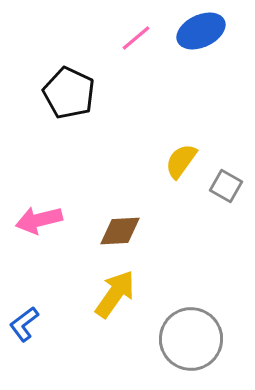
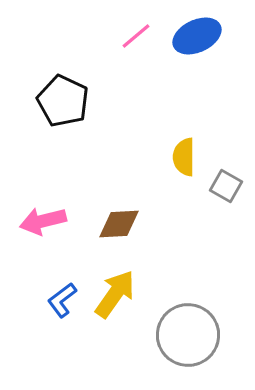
blue ellipse: moved 4 px left, 5 px down
pink line: moved 2 px up
black pentagon: moved 6 px left, 8 px down
yellow semicircle: moved 3 px right, 4 px up; rotated 36 degrees counterclockwise
pink arrow: moved 4 px right, 1 px down
brown diamond: moved 1 px left, 7 px up
blue L-shape: moved 38 px right, 24 px up
gray circle: moved 3 px left, 4 px up
